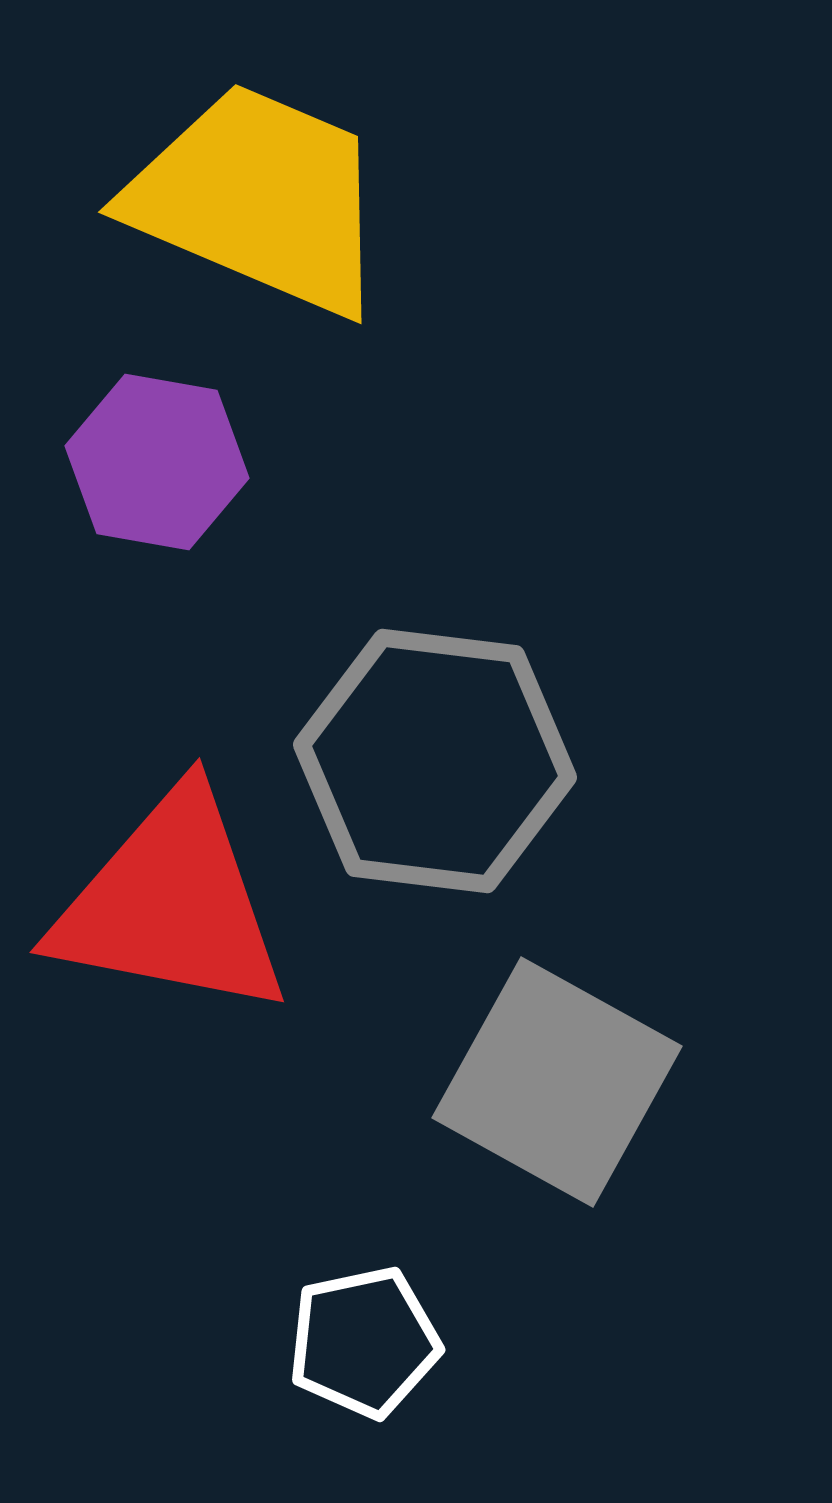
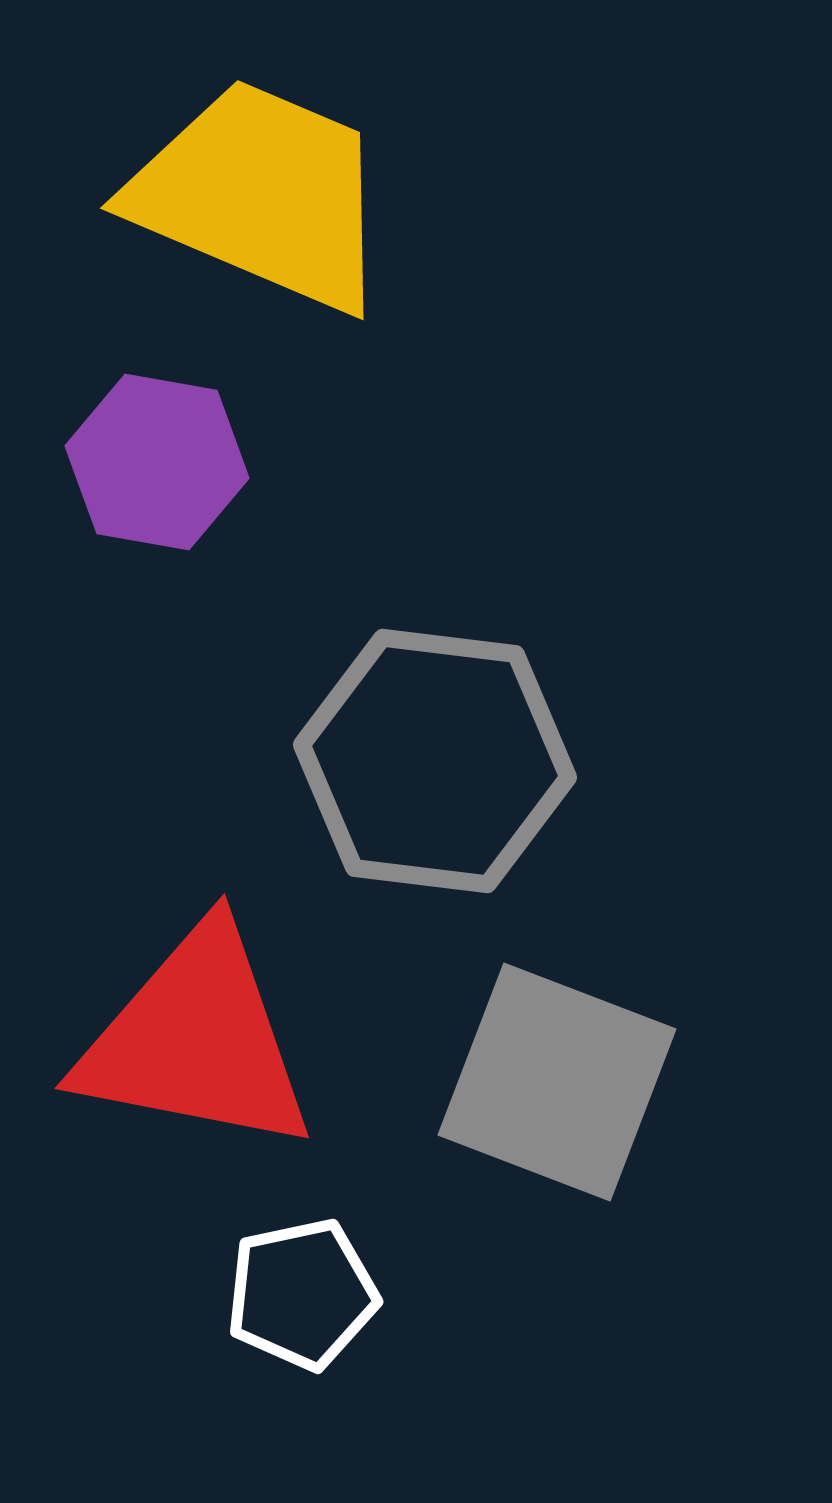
yellow trapezoid: moved 2 px right, 4 px up
red triangle: moved 25 px right, 136 px down
gray square: rotated 8 degrees counterclockwise
white pentagon: moved 62 px left, 48 px up
